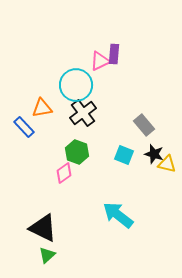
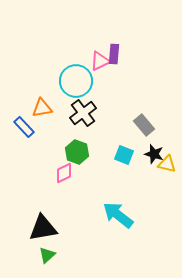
cyan circle: moved 4 px up
pink diamond: rotated 10 degrees clockwise
black triangle: rotated 36 degrees counterclockwise
